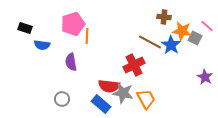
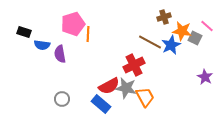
brown cross: rotated 24 degrees counterclockwise
black rectangle: moved 1 px left, 4 px down
orange line: moved 1 px right, 2 px up
blue star: rotated 12 degrees clockwise
purple semicircle: moved 11 px left, 8 px up
red semicircle: rotated 35 degrees counterclockwise
gray star: moved 3 px right, 5 px up
orange trapezoid: moved 1 px left, 2 px up
